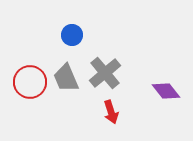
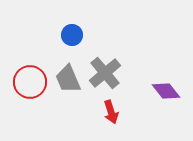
gray trapezoid: moved 2 px right, 1 px down
